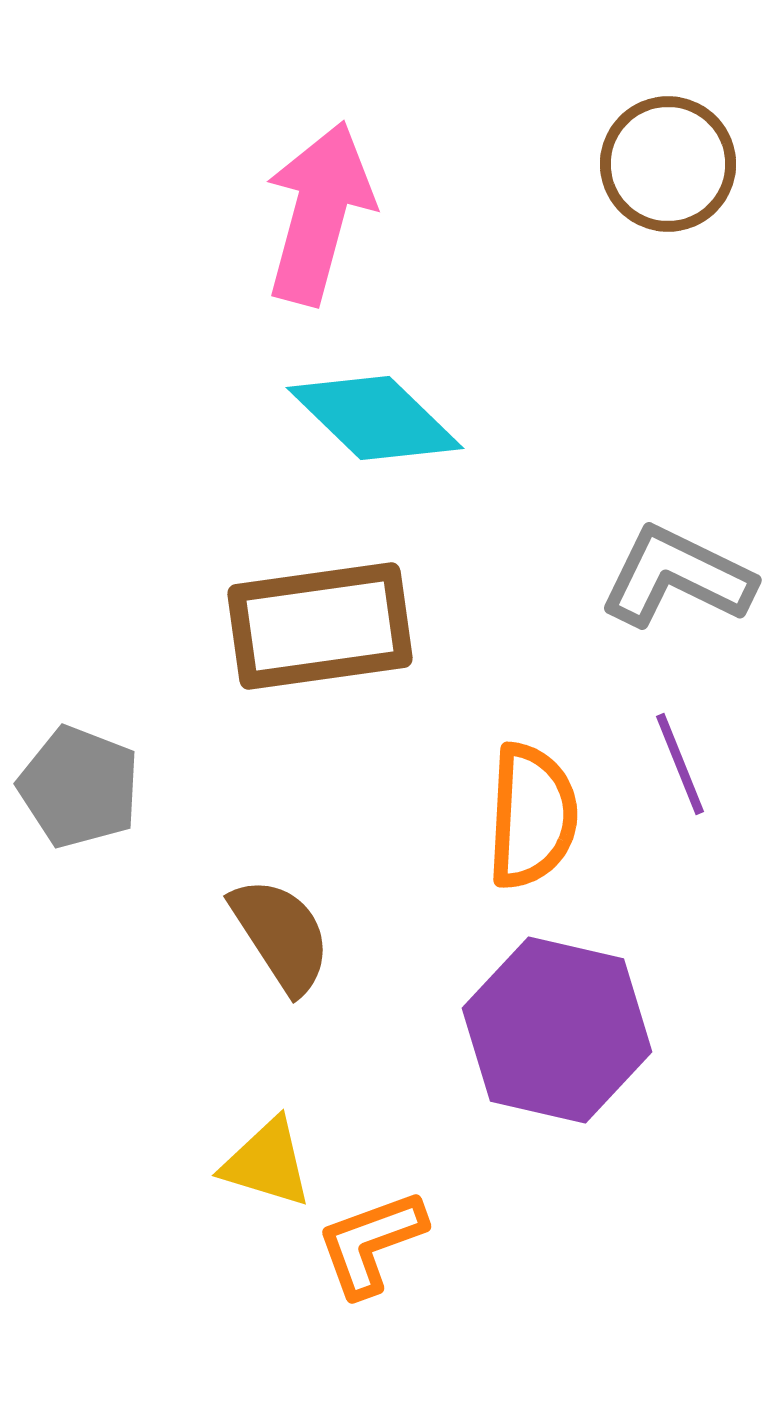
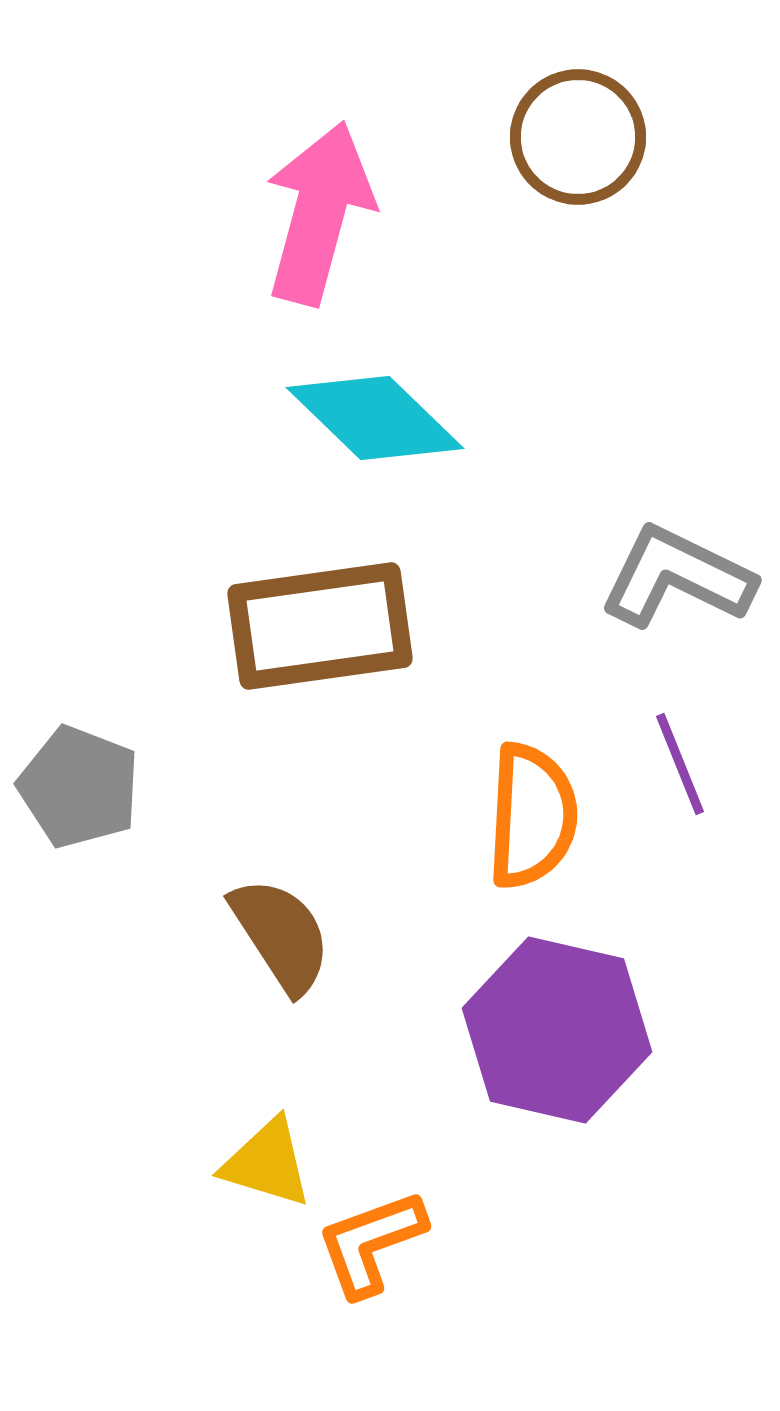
brown circle: moved 90 px left, 27 px up
